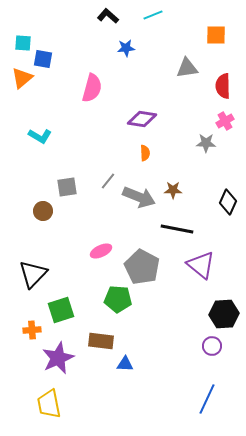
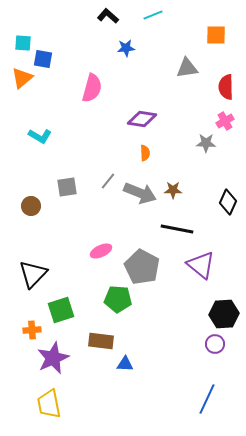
red semicircle: moved 3 px right, 1 px down
gray arrow: moved 1 px right, 4 px up
brown circle: moved 12 px left, 5 px up
purple circle: moved 3 px right, 2 px up
purple star: moved 5 px left
